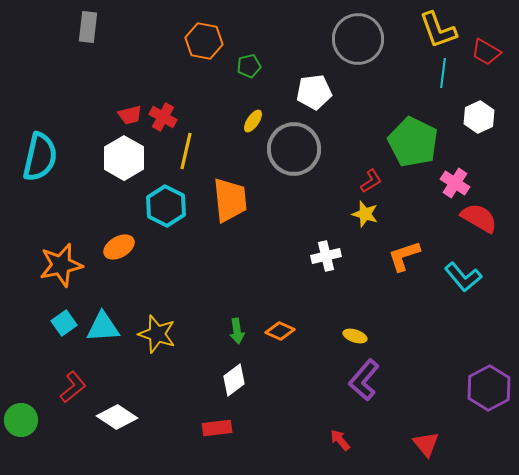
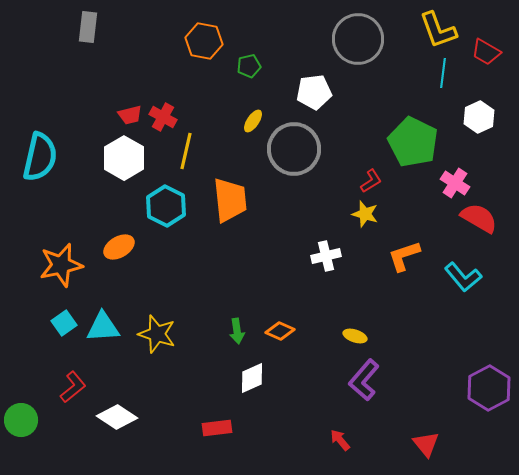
white diamond at (234, 380): moved 18 px right, 2 px up; rotated 12 degrees clockwise
